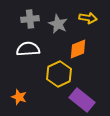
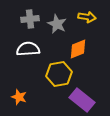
yellow arrow: moved 1 px left, 1 px up
gray star: moved 1 px left
yellow hexagon: rotated 15 degrees clockwise
